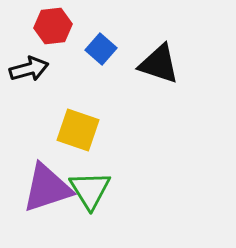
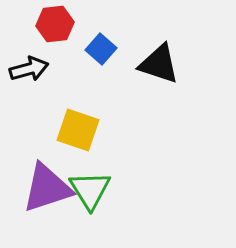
red hexagon: moved 2 px right, 2 px up
